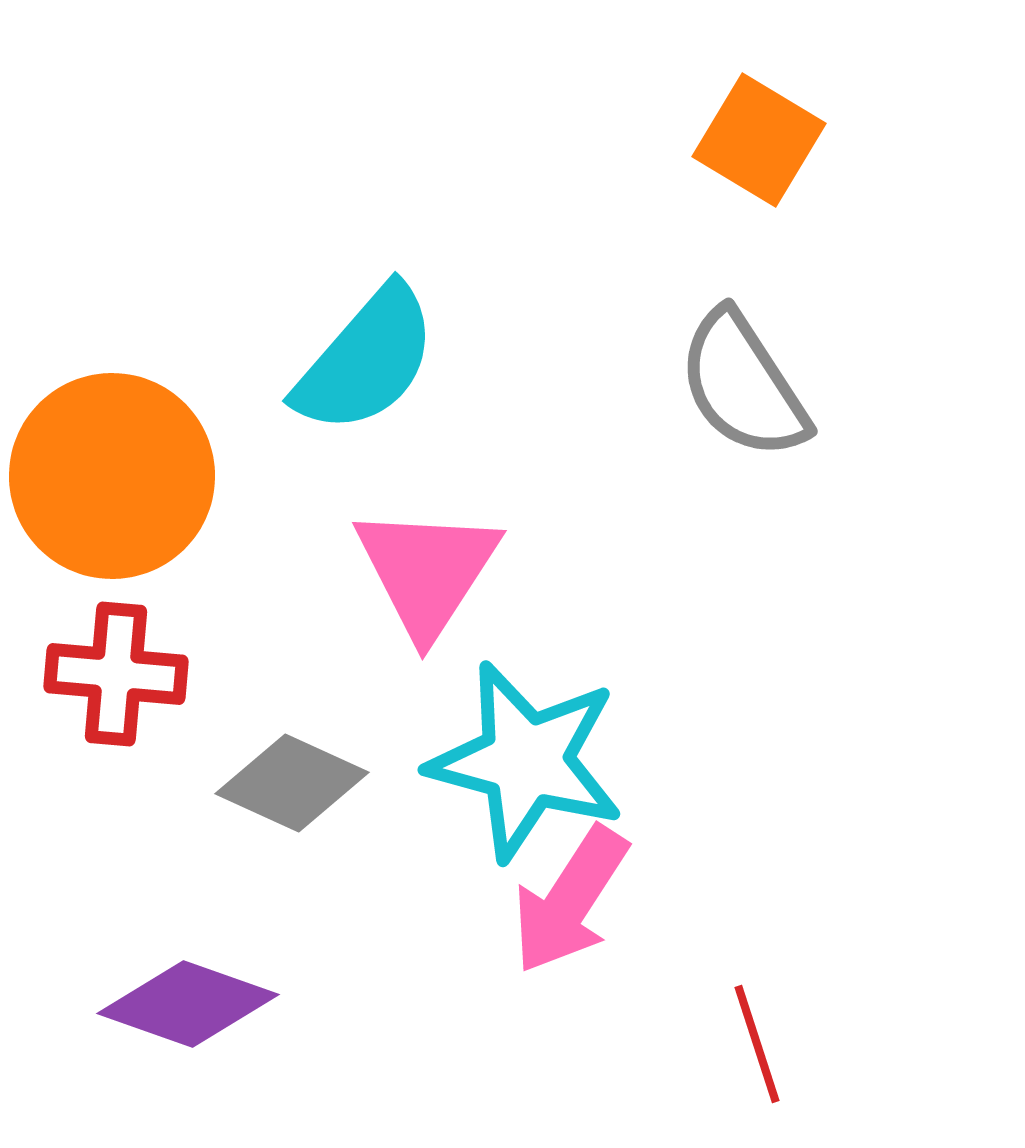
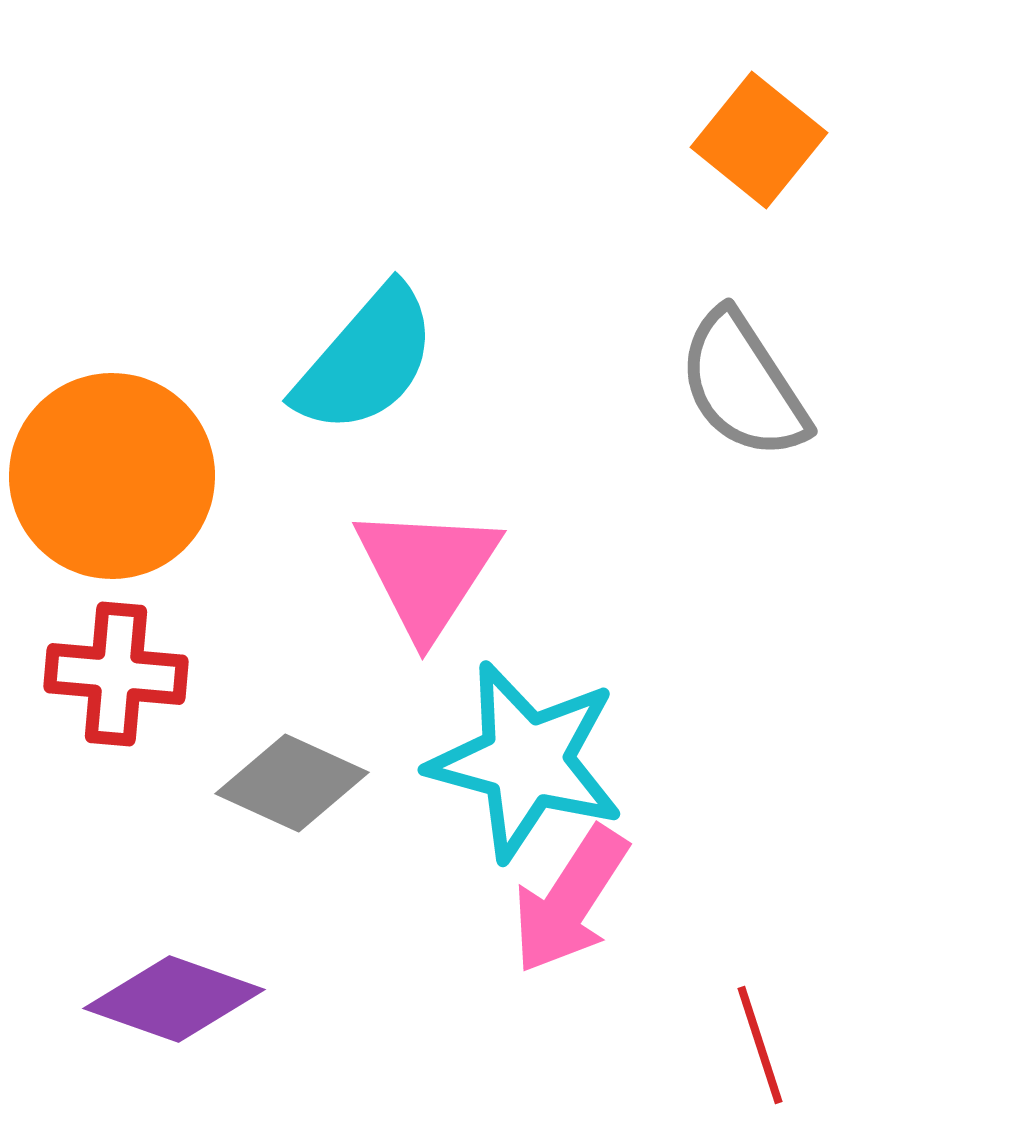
orange square: rotated 8 degrees clockwise
purple diamond: moved 14 px left, 5 px up
red line: moved 3 px right, 1 px down
